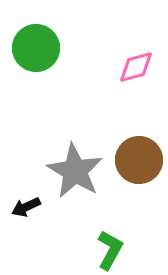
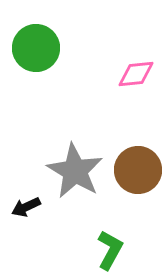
pink diamond: moved 7 px down; rotated 9 degrees clockwise
brown circle: moved 1 px left, 10 px down
